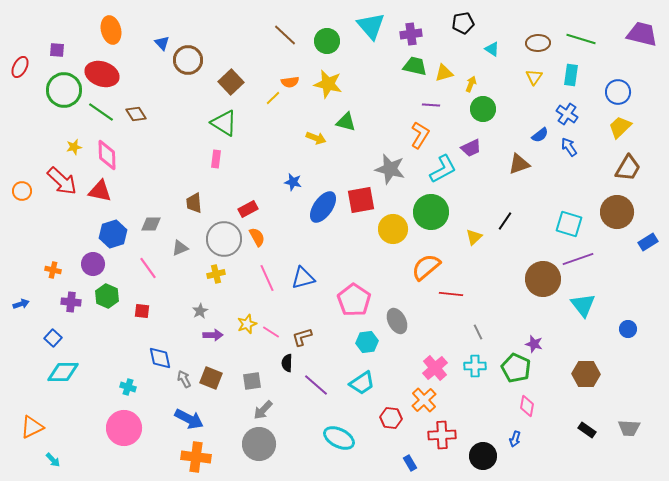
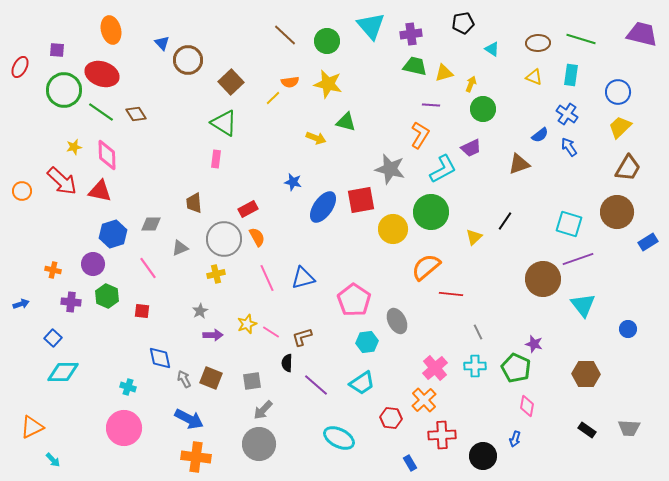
yellow triangle at (534, 77): rotated 42 degrees counterclockwise
